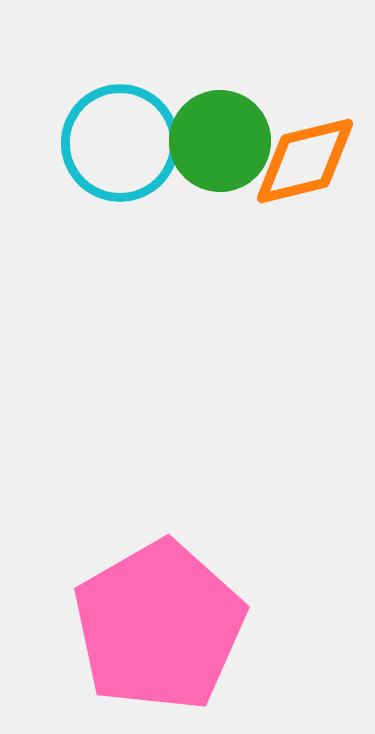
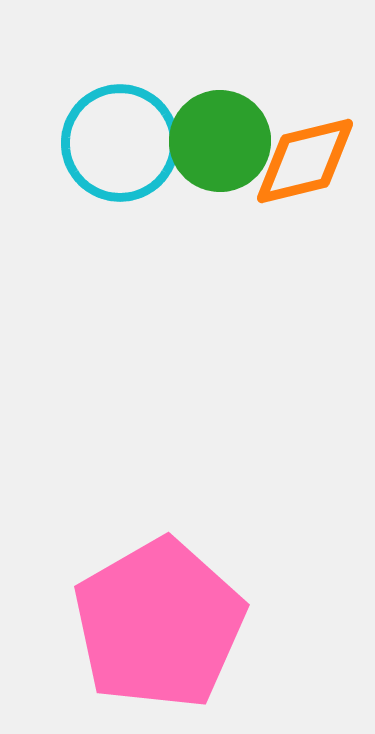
pink pentagon: moved 2 px up
